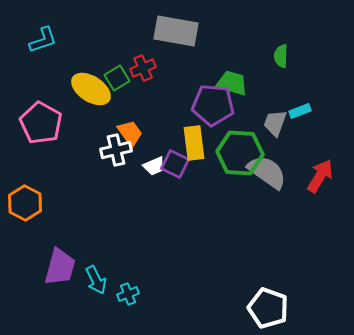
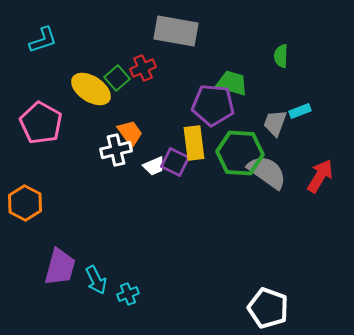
green square: rotated 10 degrees counterclockwise
purple square: moved 2 px up
